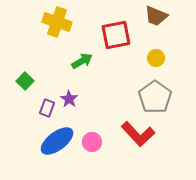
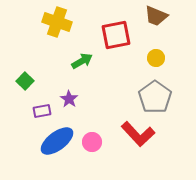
purple rectangle: moved 5 px left, 3 px down; rotated 60 degrees clockwise
